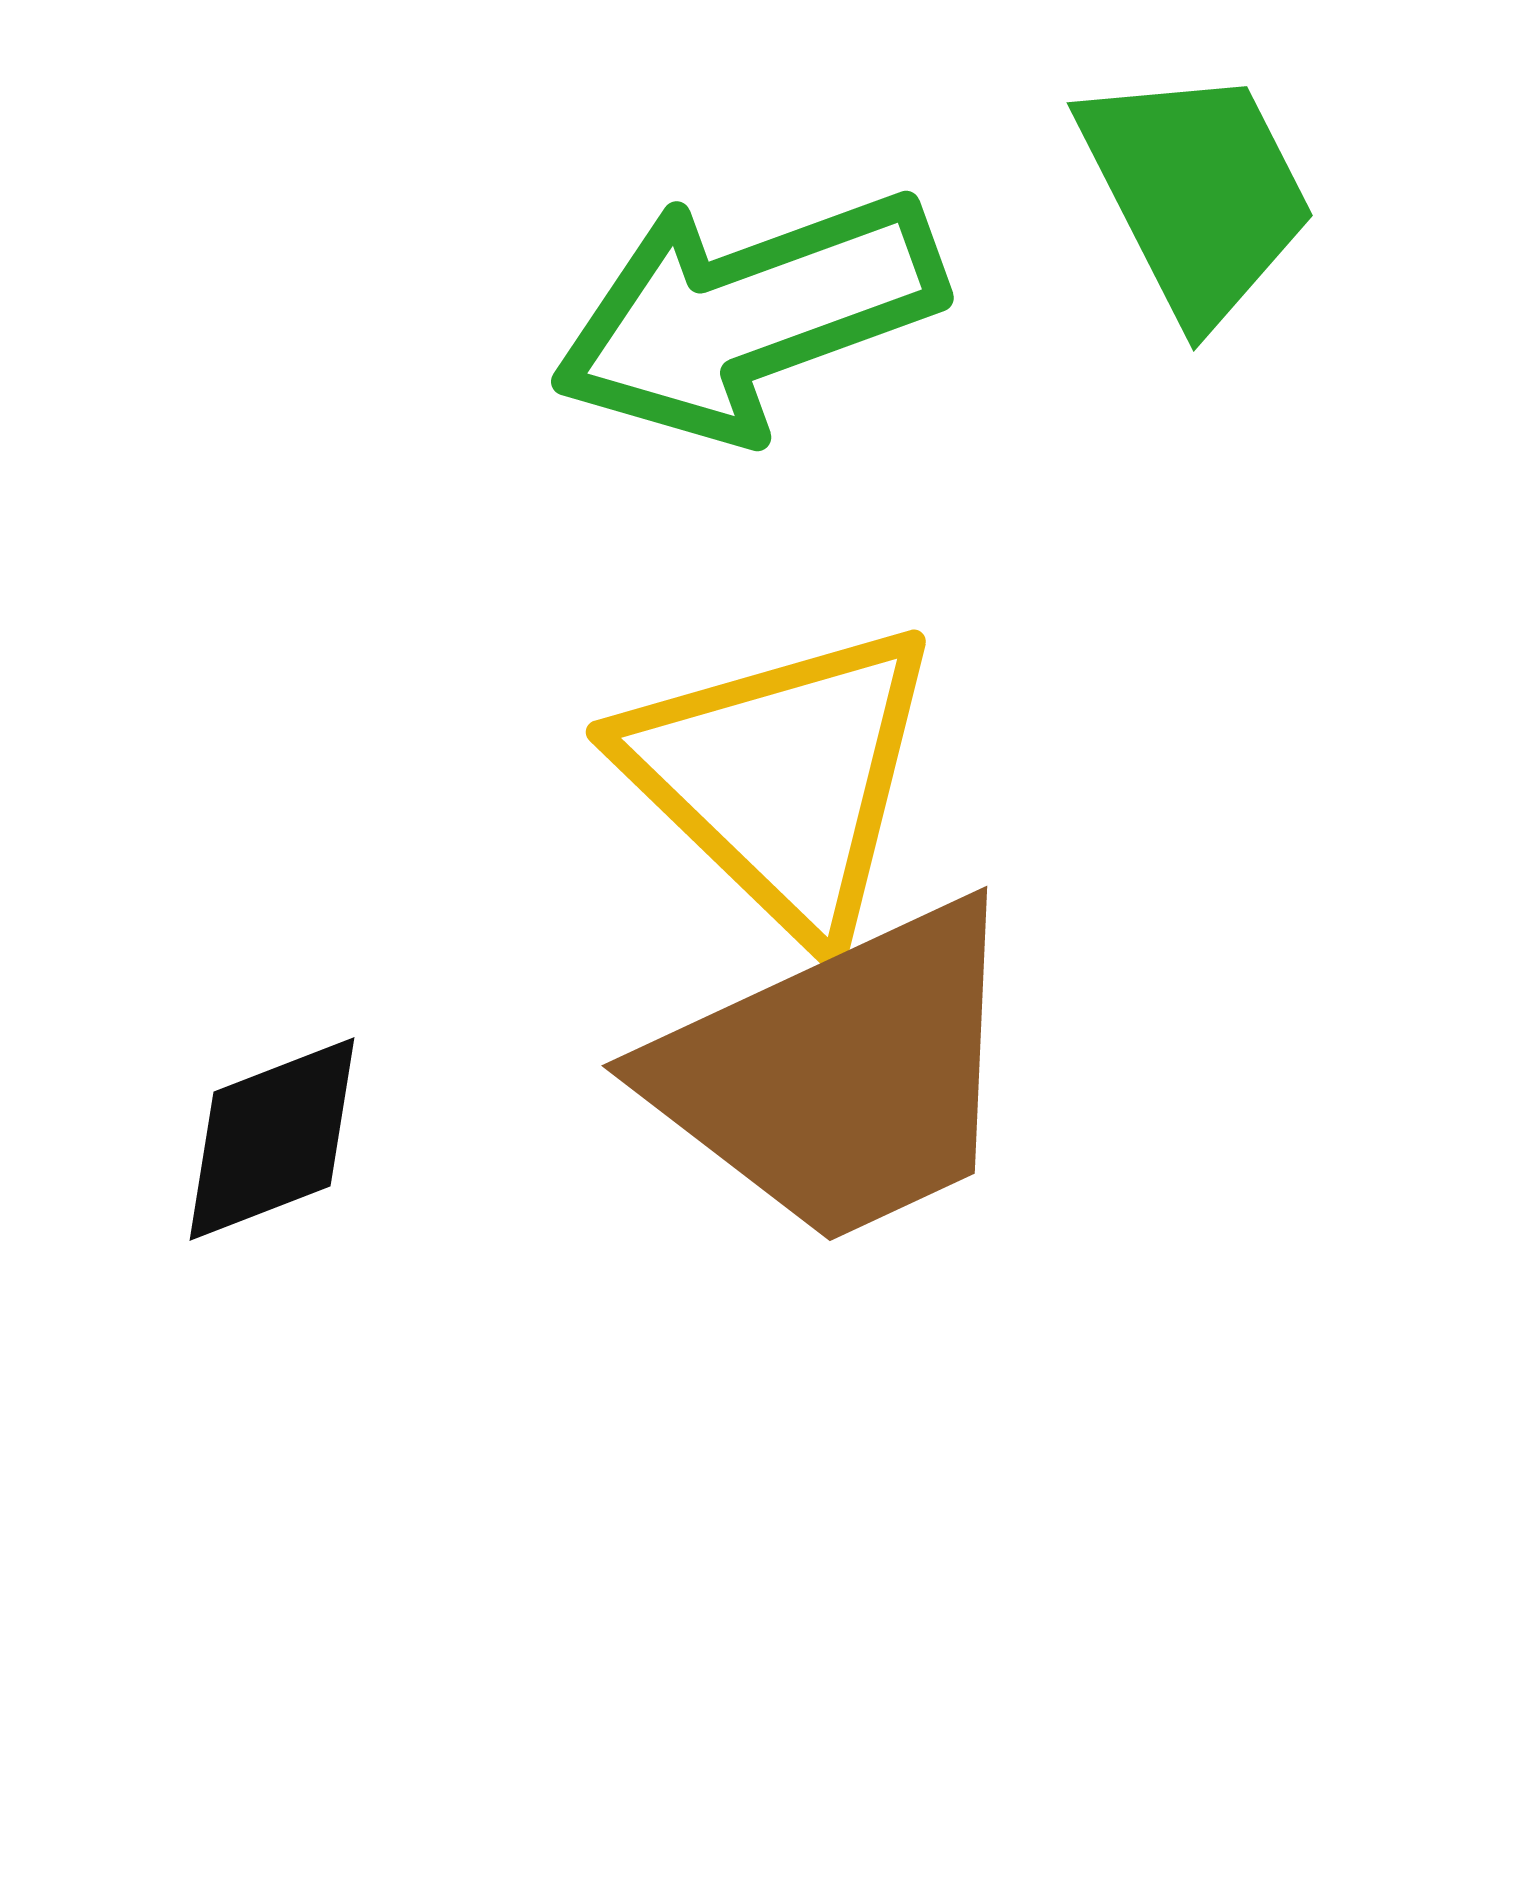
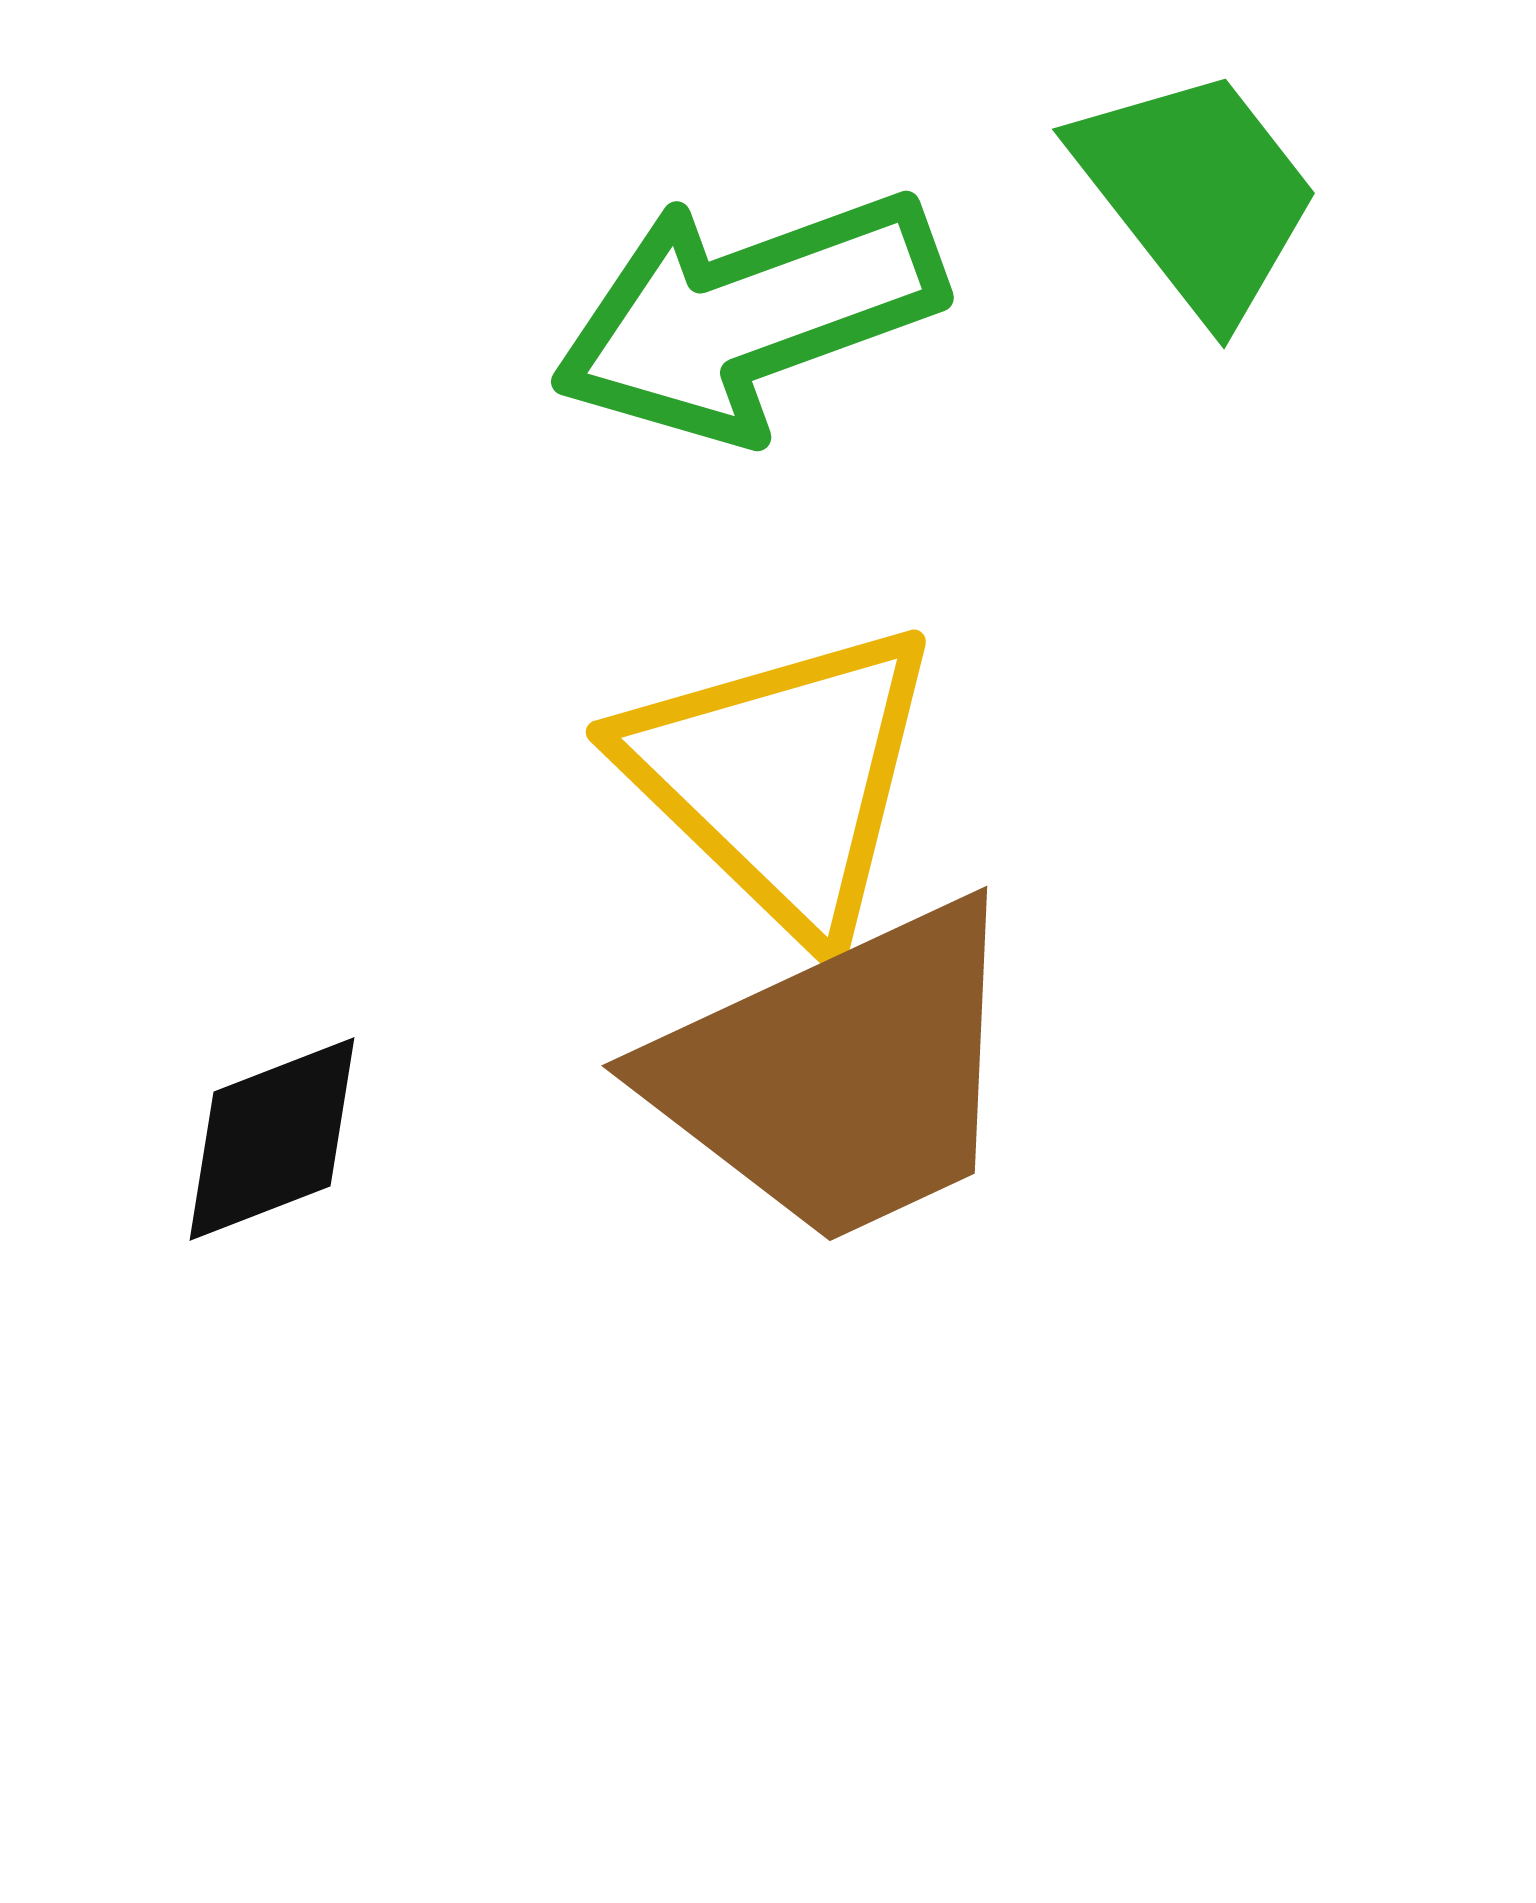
green trapezoid: rotated 11 degrees counterclockwise
